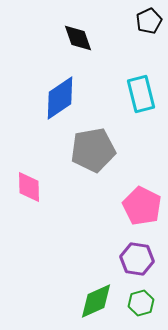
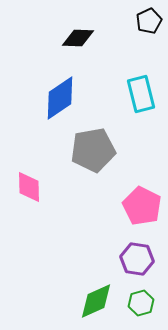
black diamond: rotated 68 degrees counterclockwise
